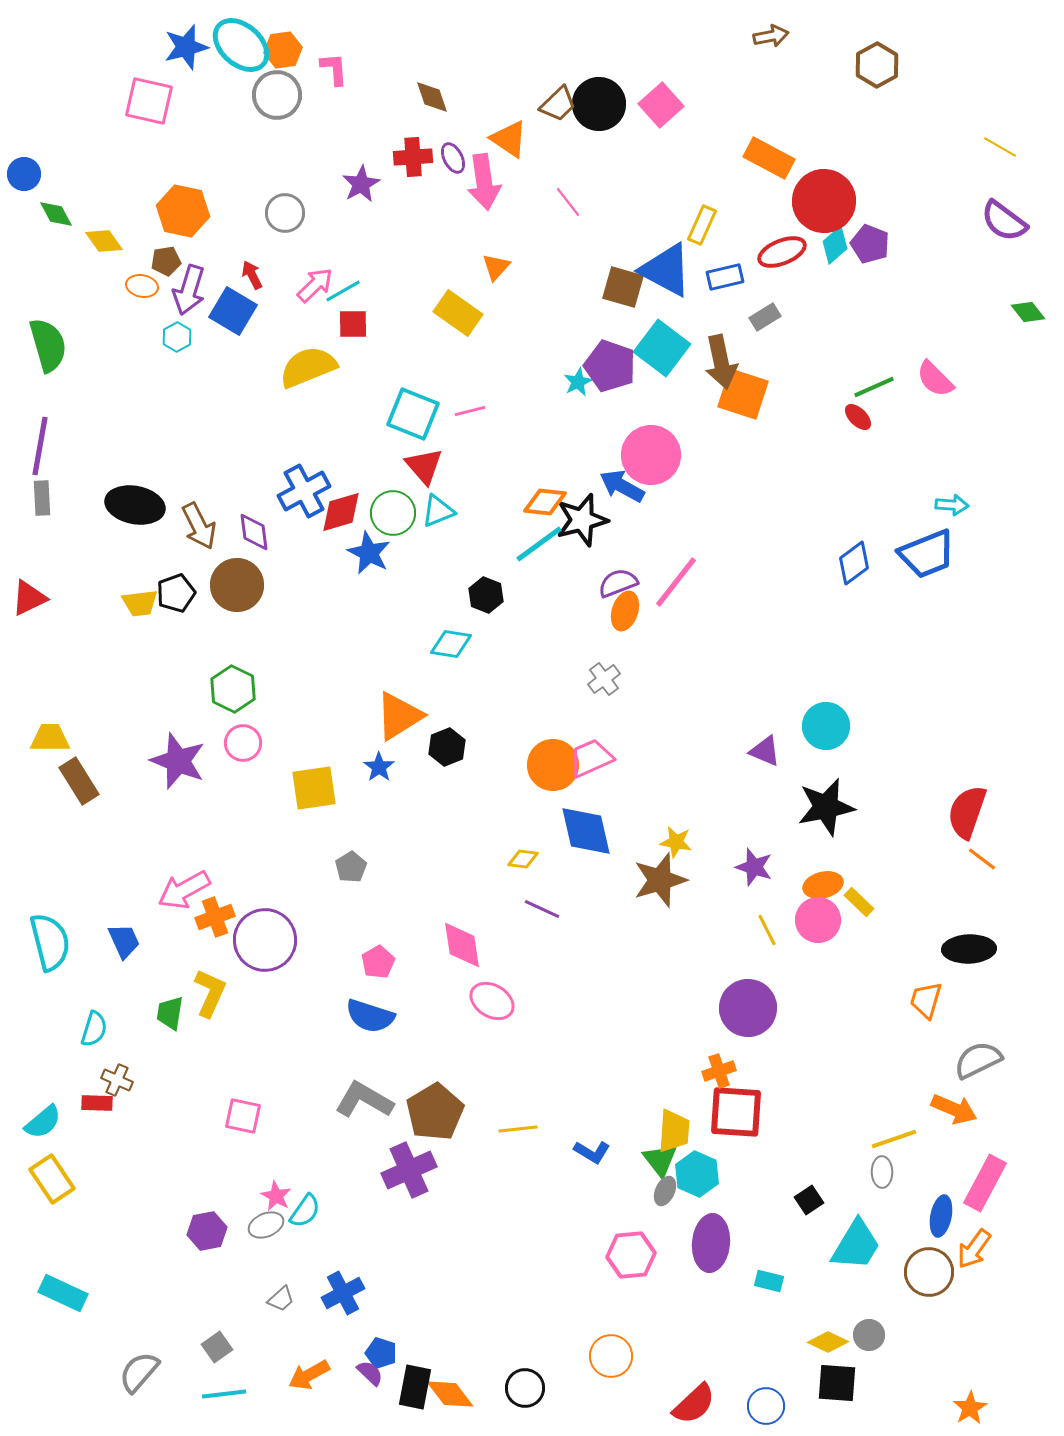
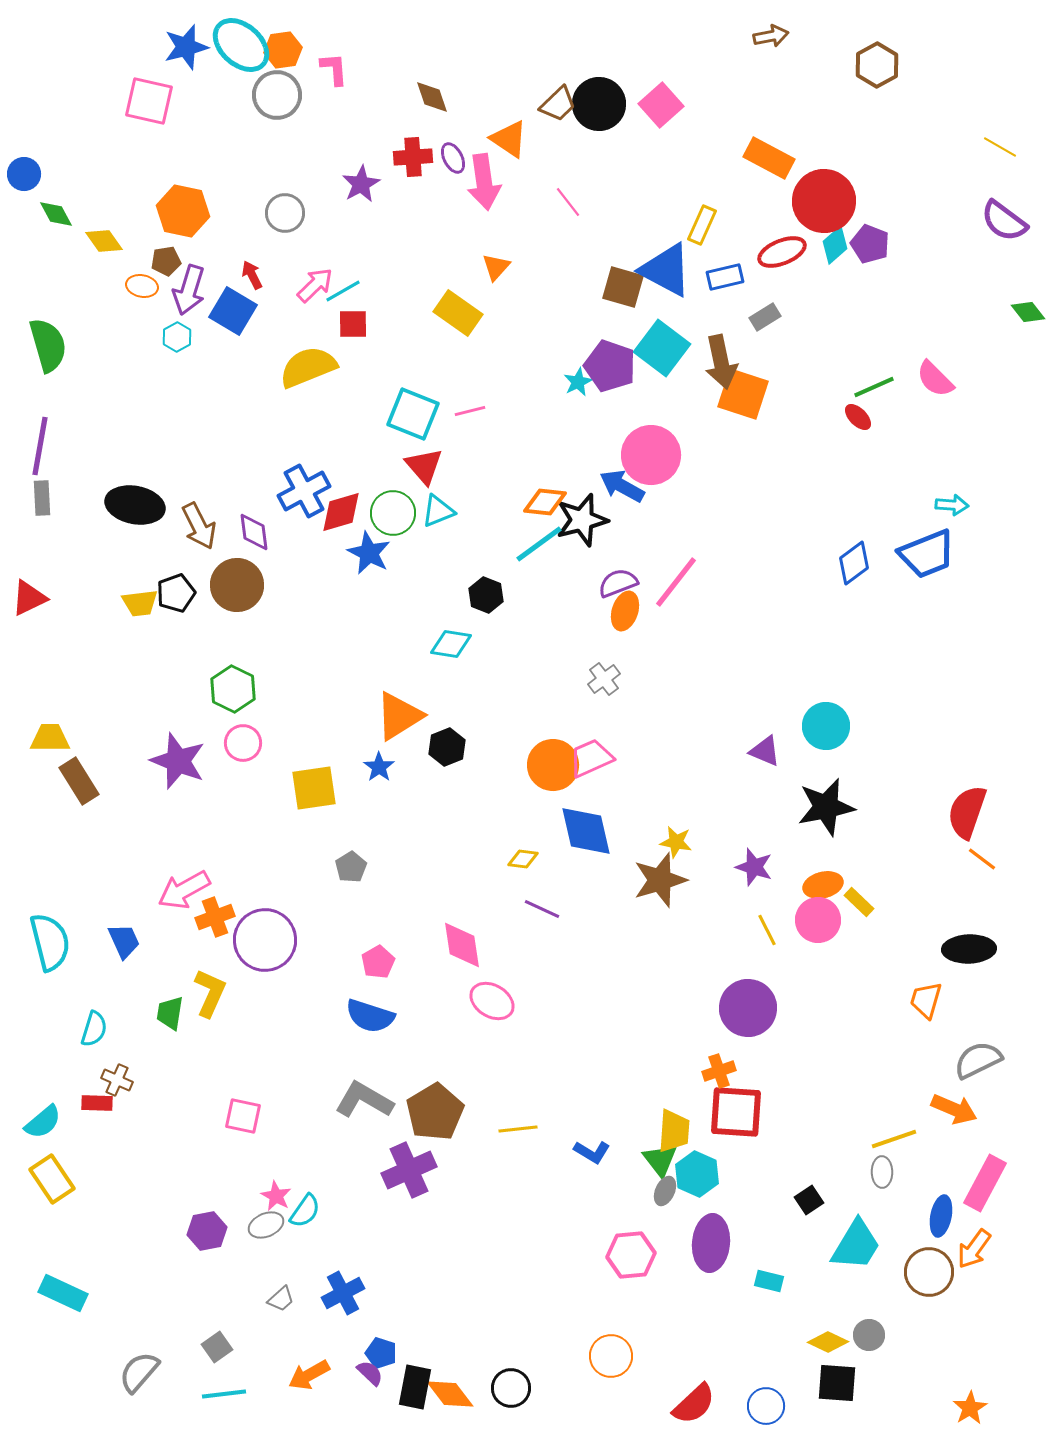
black circle at (525, 1388): moved 14 px left
